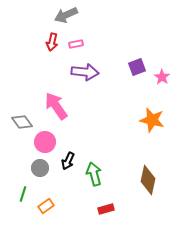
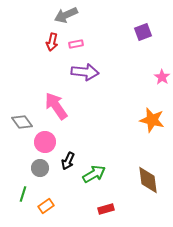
purple square: moved 6 px right, 35 px up
green arrow: rotated 75 degrees clockwise
brown diamond: rotated 20 degrees counterclockwise
